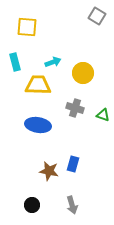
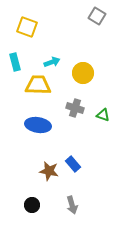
yellow square: rotated 15 degrees clockwise
cyan arrow: moved 1 px left
blue rectangle: rotated 56 degrees counterclockwise
